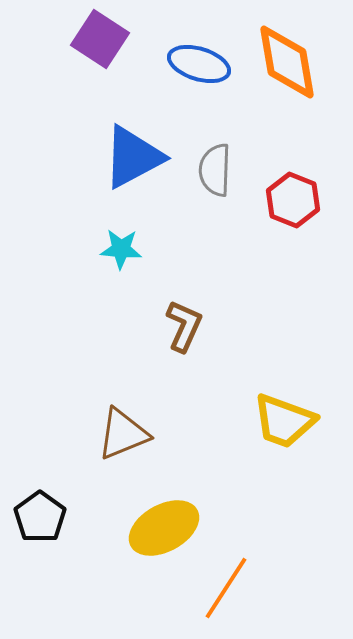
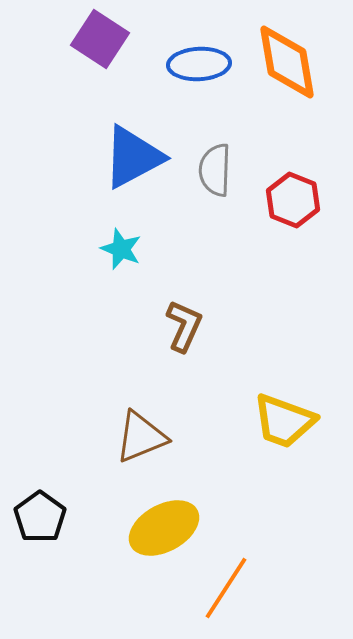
blue ellipse: rotated 20 degrees counterclockwise
cyan star: rotated 18 degrees clockwise
brown triangle: moved 18 px right, 3 px down
